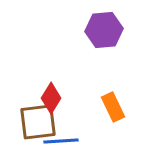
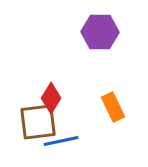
purple hexagon: moved 4 px left, 2 px down; rotated 6 degrees clockwise
blue line: rotated 8 degrees counterclockwise
